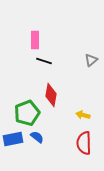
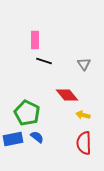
gray triangle: moved 7 px left, 4 px down; rotated 24 degrees counterclockwise
red diamond: moved 16 px right; rotated 50 degrees counterclockwise
green pentagon: rotated 25 degrees counterclockwise
